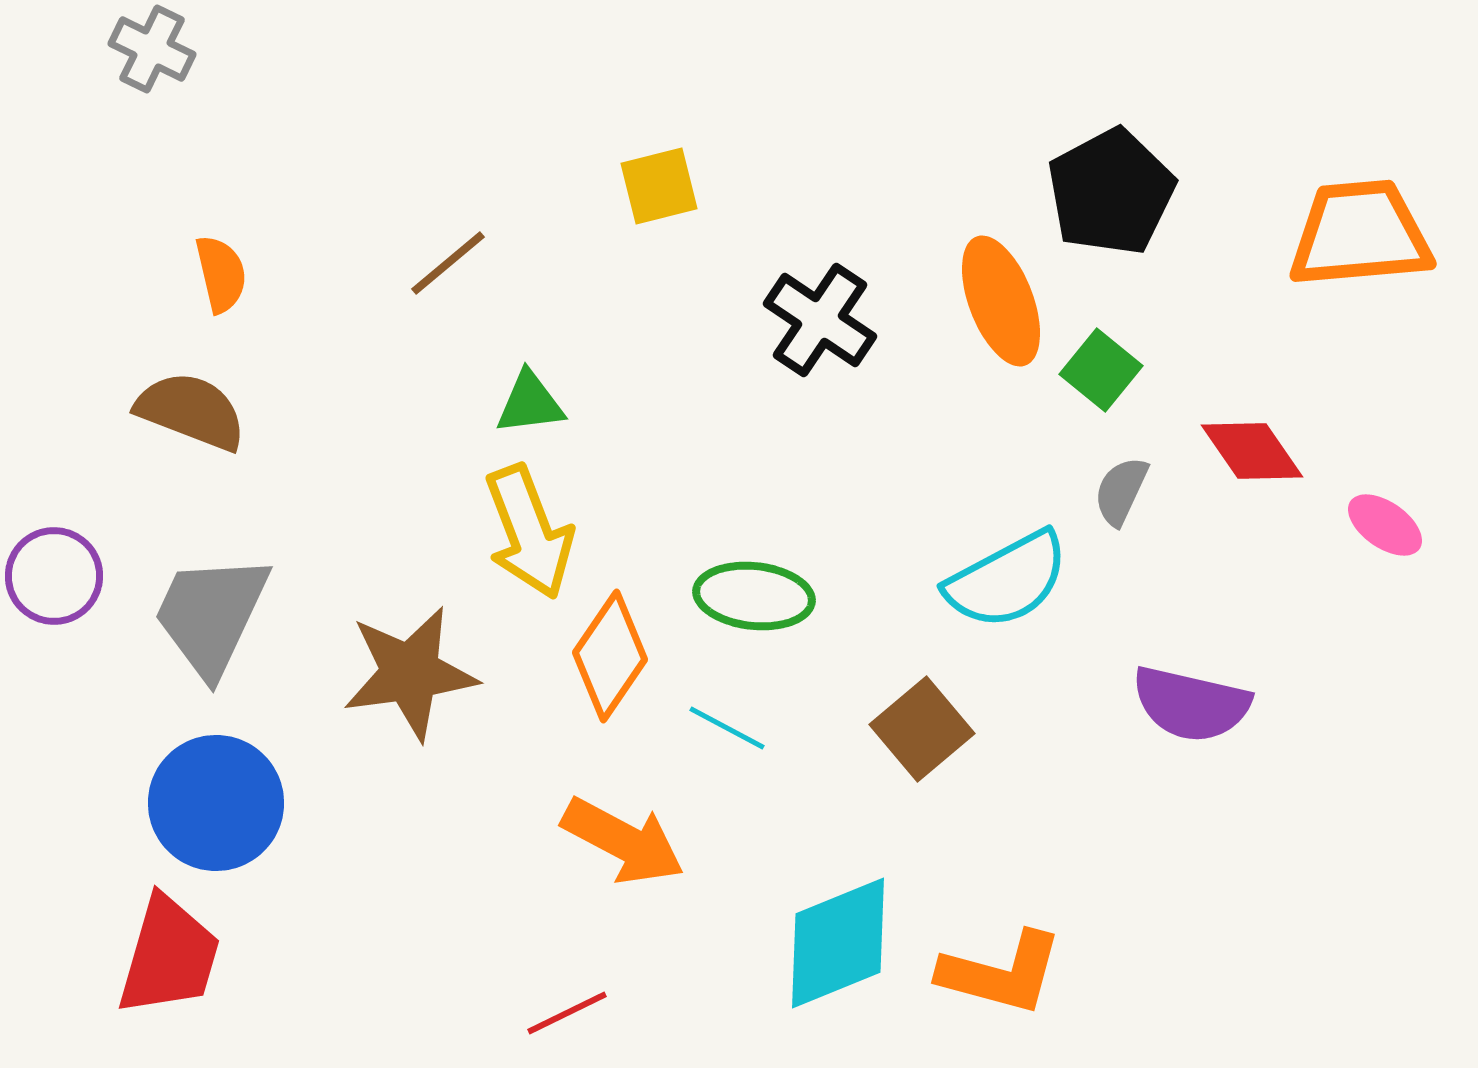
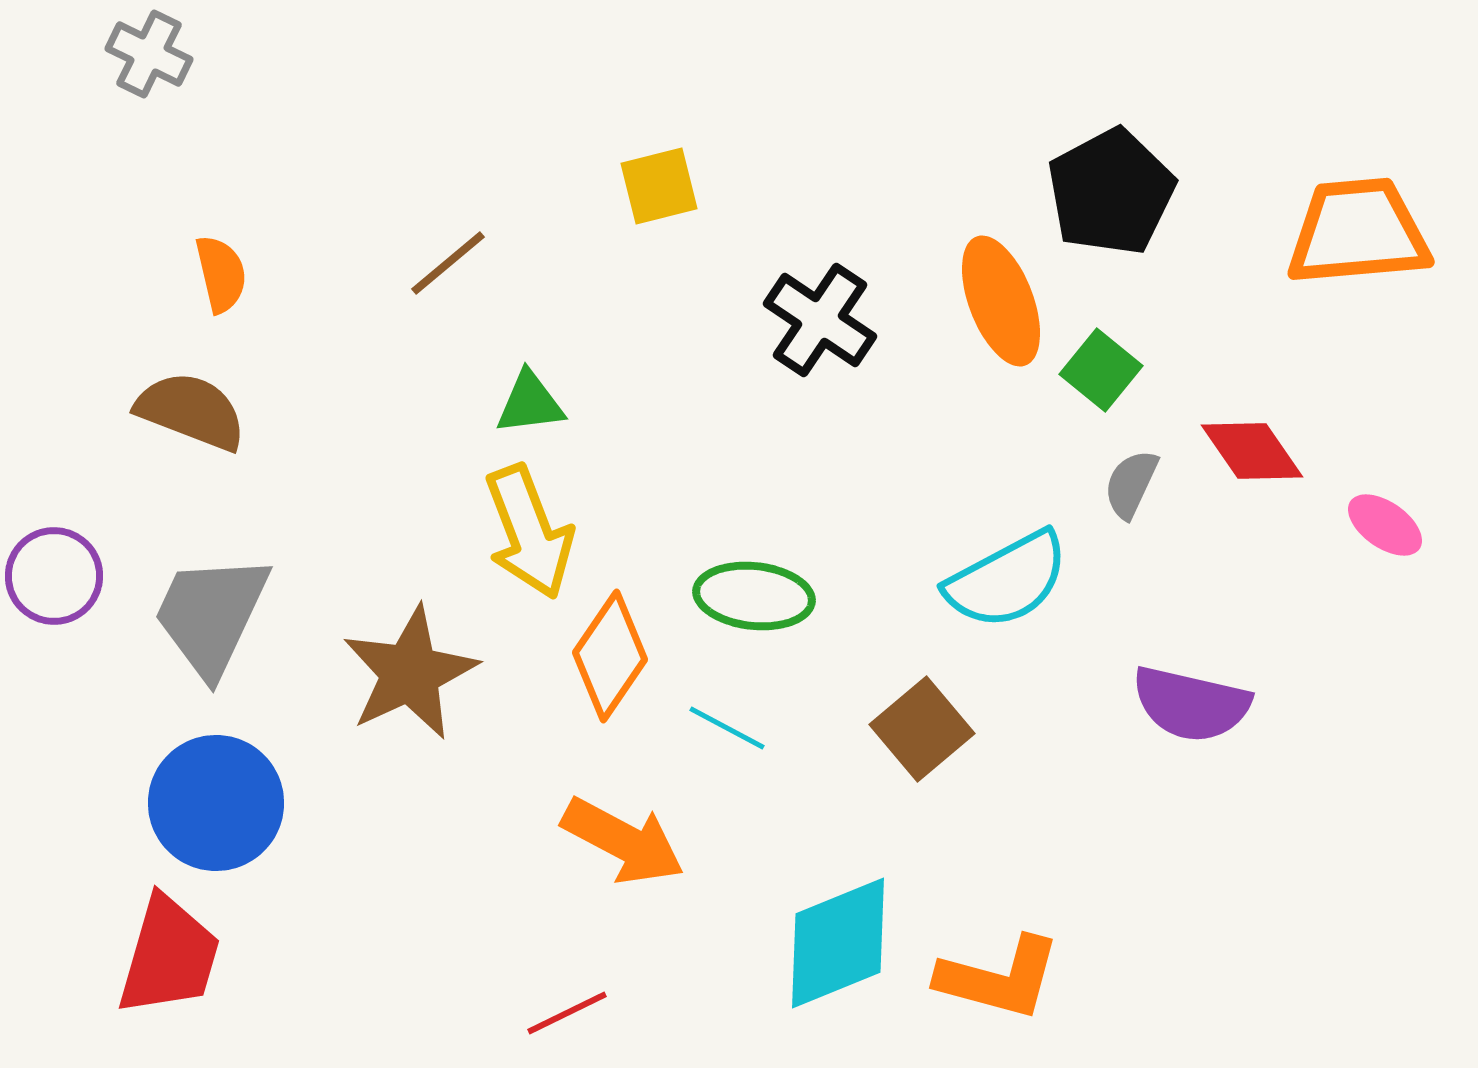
gray cross: moved 3 px left, 5 px down
orange trapezoid: moved 2 px left, 2 px up
gray semicircle: moved 10 px right, 7 px up
brown star: rotated 17 degrees counterclockwise
orange L-shape: moved 2 px left, 5 px down
